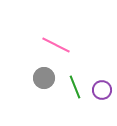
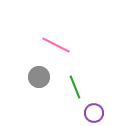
gray circle: moved 5 px left, 1 px up
purple circle: moved 8 px left, 23 px down
